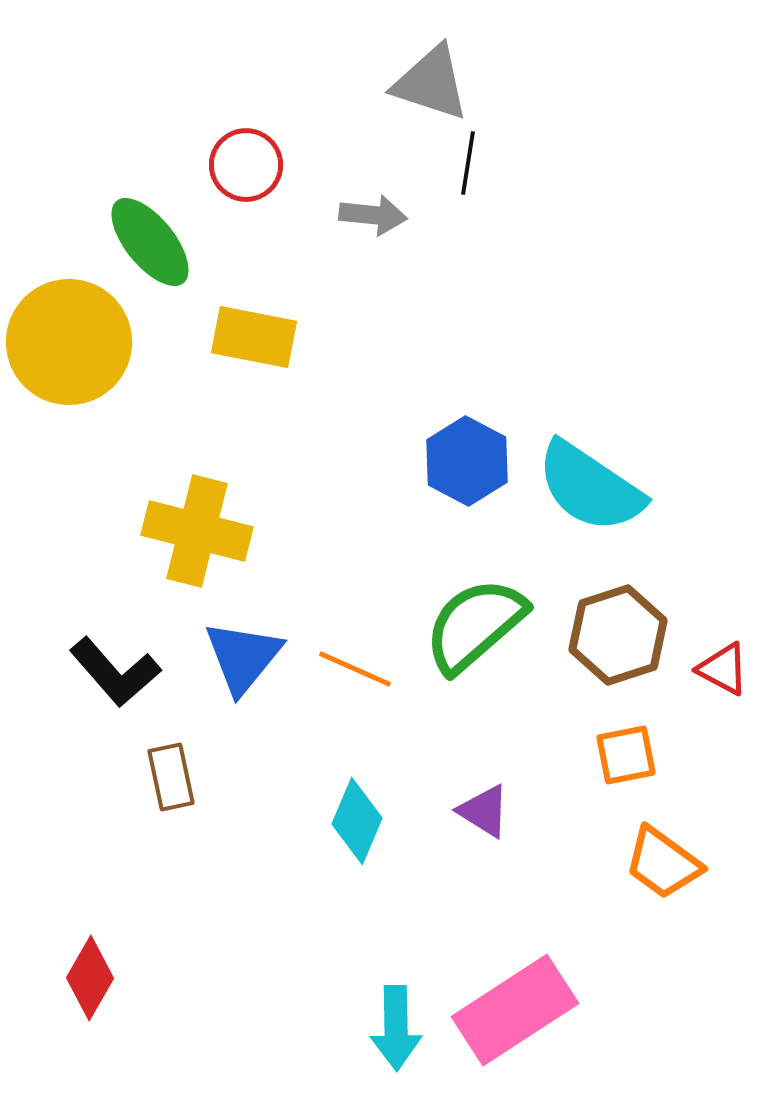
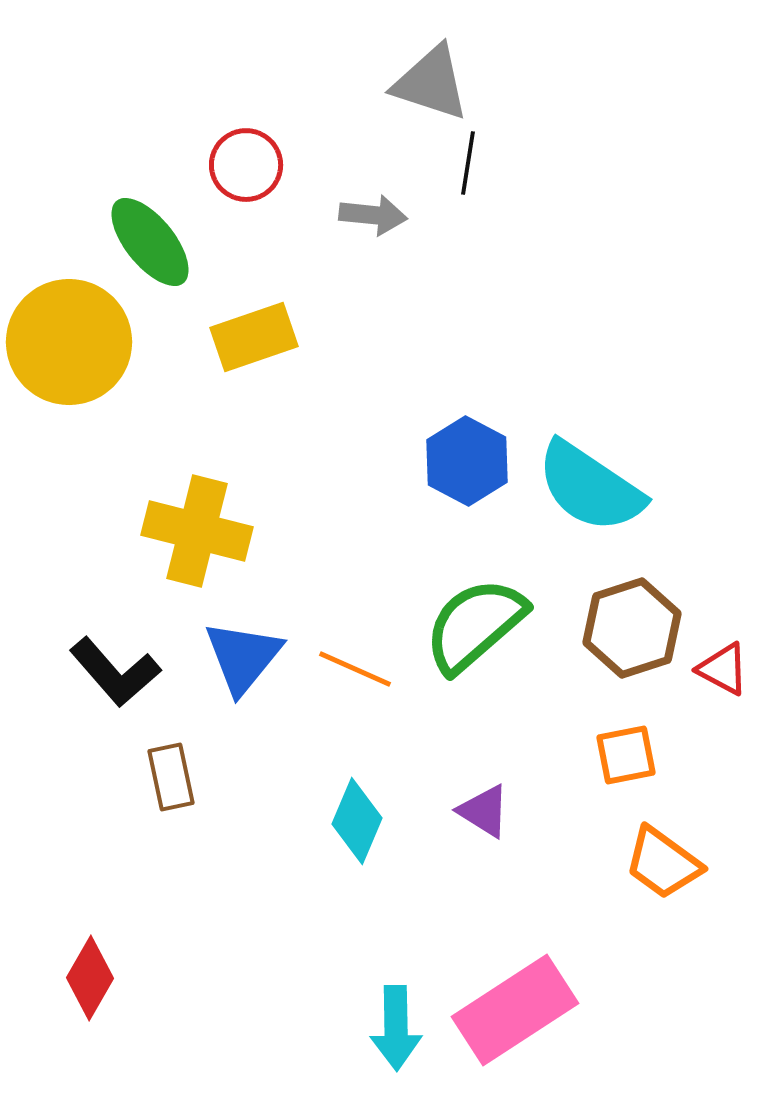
yellow rectangle: rotated 30 degrees counterclockwise
brown hexagon: moved 14 px right, 7 px up
